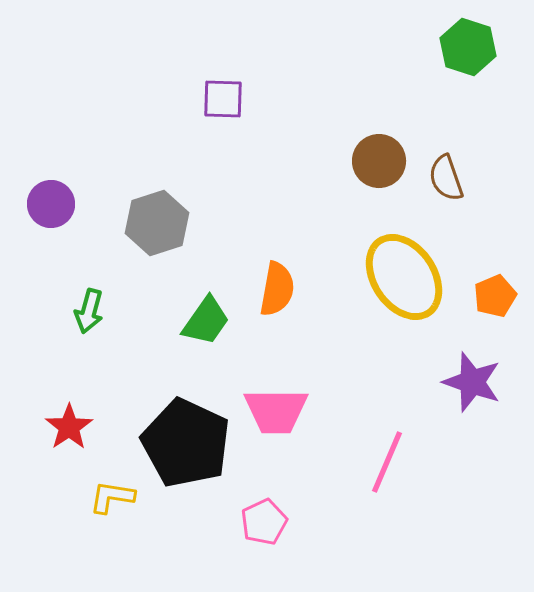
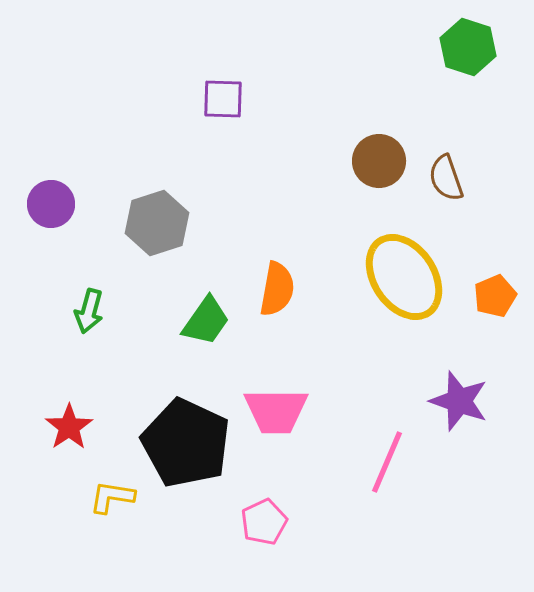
purple star: moved 13 px left, 19 px down
